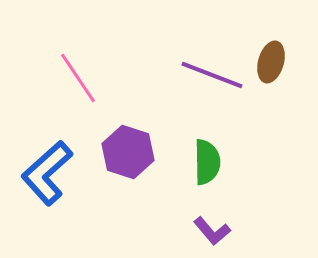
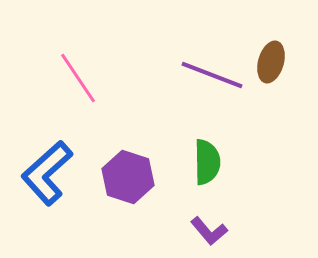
purple hexagon: moved 25 px down
purple L-shape: moved 3 px left
